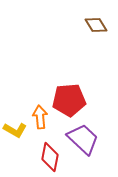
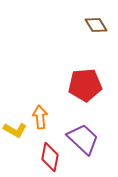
red pentagon: moved 16 px right, 15 px up
